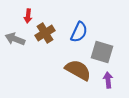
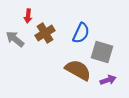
blue semicircle: moved 2 px right, 1 px down
gray arrow: rotated 18 degrees clockwise
purple arrow: rotated 77 degrees clockwise
